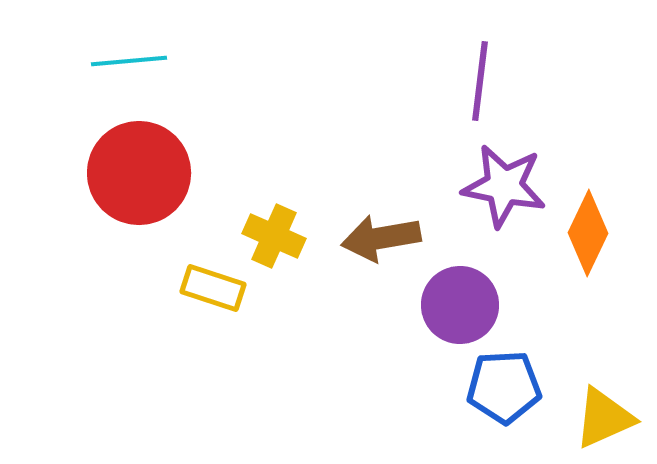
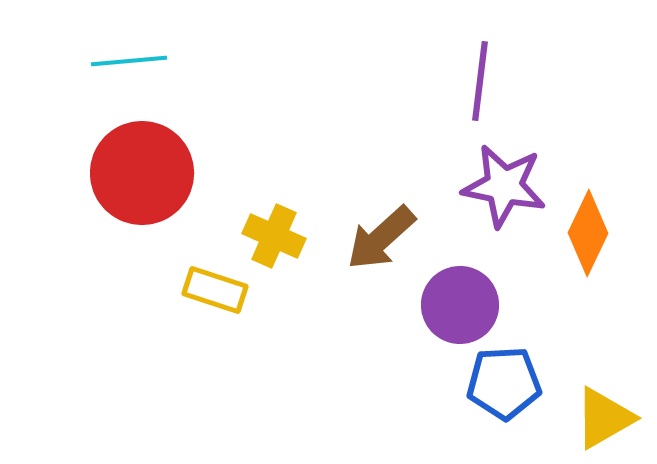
red circle: moved 3 px right
brown arrow: rotated 32 degrees counterclockwise
yellow rectangle: moved 2 px right, 2 px down
blue pentagon: moved 4 px up
yellow triangle: rotated 6 degrees counterclockwise
